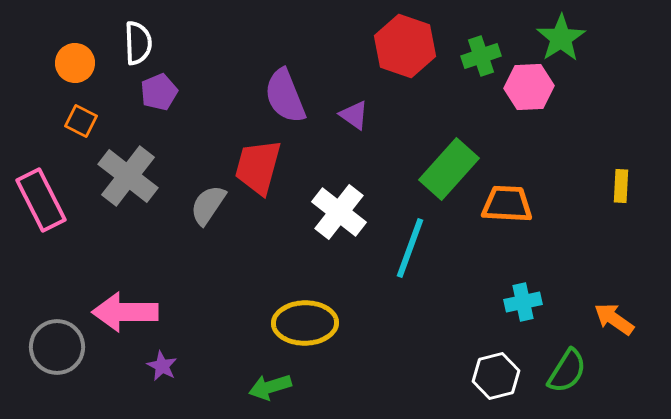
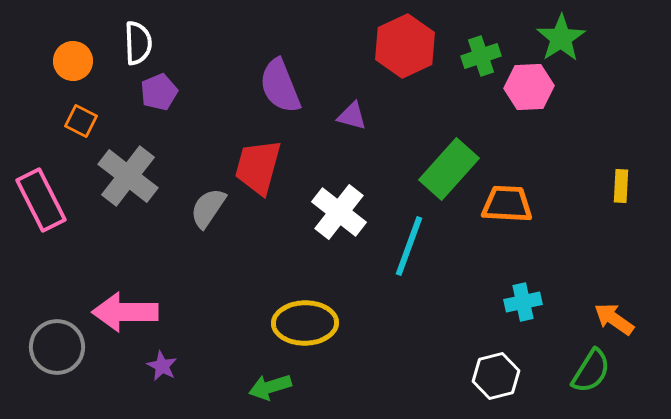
red hexagon: rotated 16 degrees clockwise
orange circle: moved 2 px left, 2 px up
purple semicircle: moved 5 px left, 10 px up
purple triangle: moved 2 px left, 1 px down; rotated 20 degrees counterclockwise
gray semicircle: moved 3 px down
cyan line: moved 1 px left, 2 px up
green semicircle: moved 24 px right
